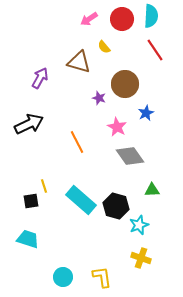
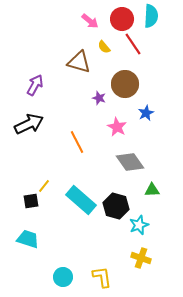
pink arrow: moved 1 px right, 2 px down; rotated 108 degrees counterclockwise
red line: moved 22 px left, 6 px up
purple arrow: moved 5 px left, 7 px down
gray diamond: moved 6 px down
yellow line: rotated 56 degrees clockwise
